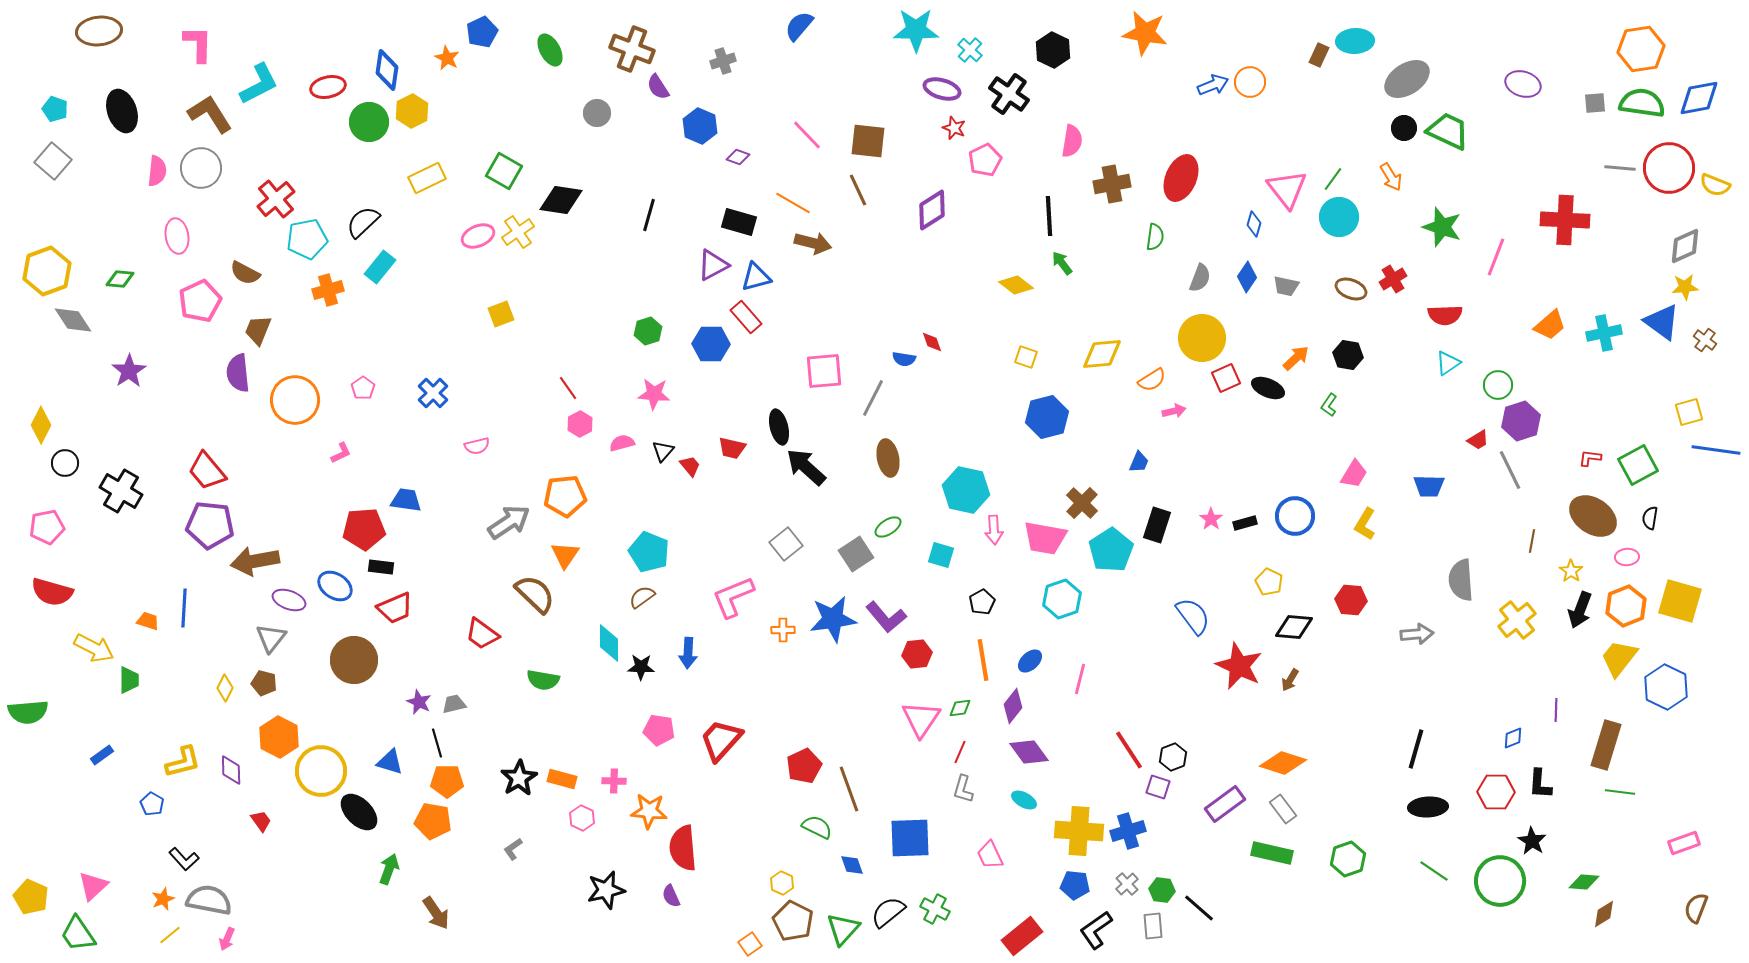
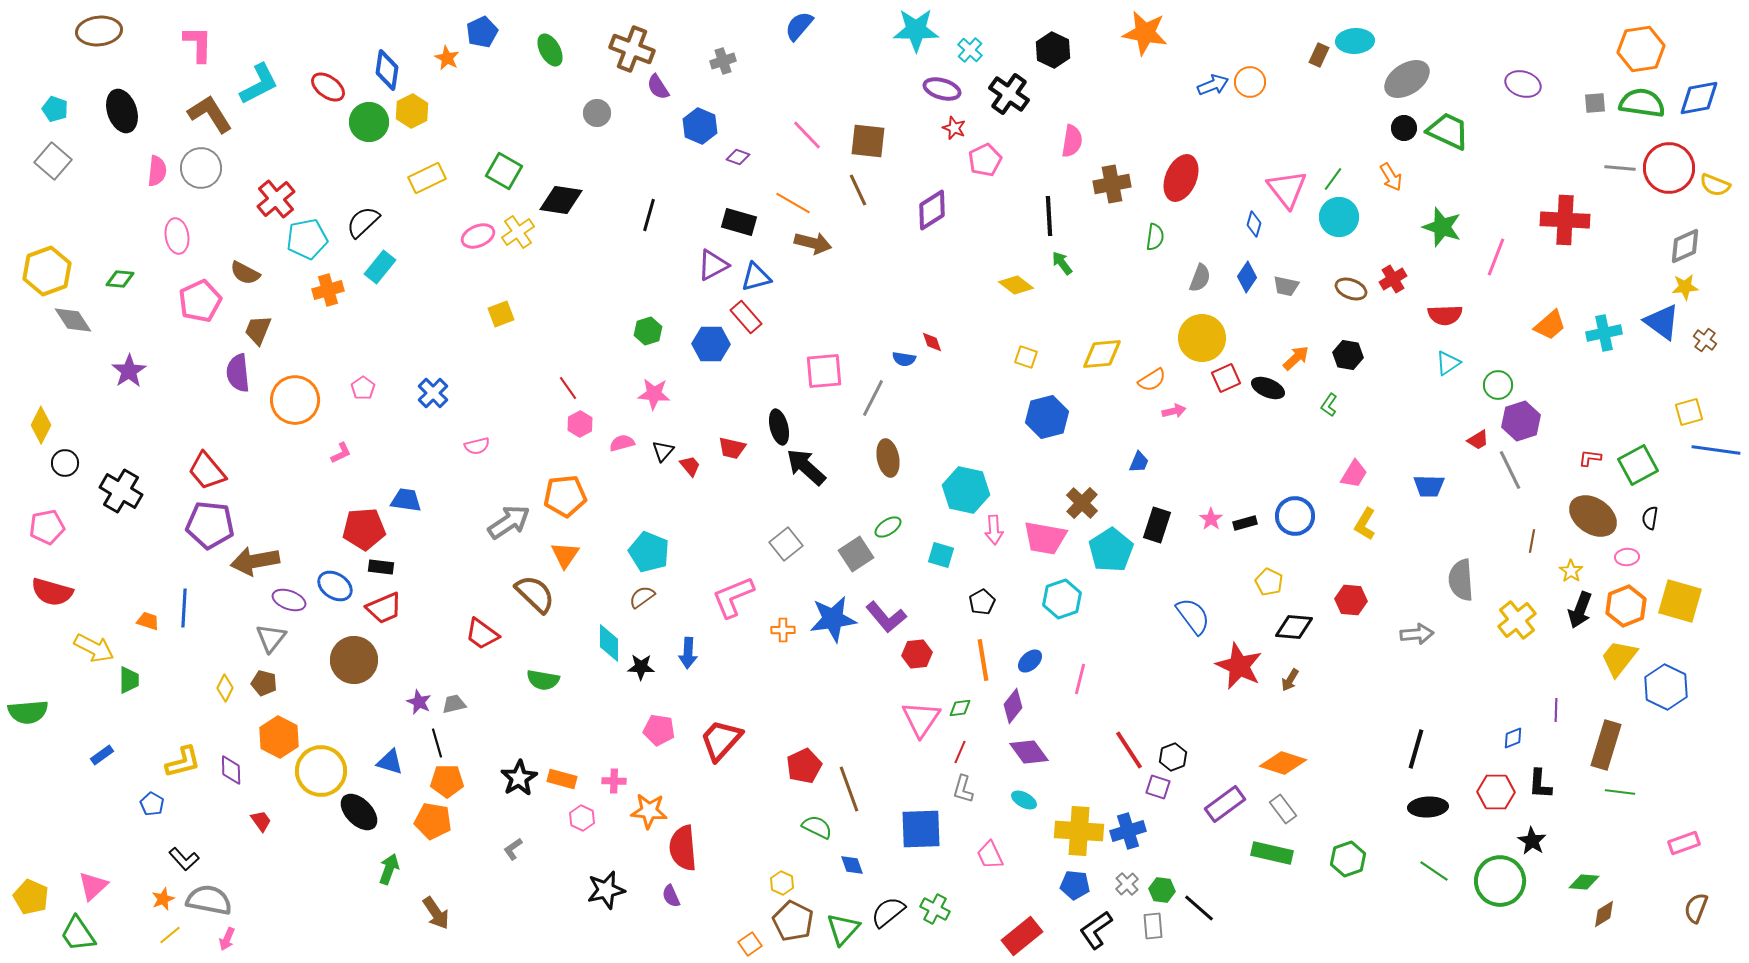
red ellipse at (328, 87): rotated 48 degrees clockwise
red trapezoid at (395, 608): moved 11 px left
blue square at (910, 838): moved 11 px right, 9 px up
